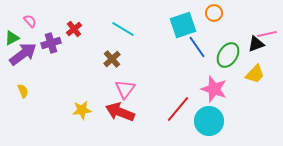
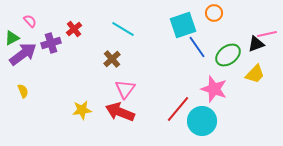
green ellipse: rotated 20 degrees clockwise
cyan circle: moved 7 px left
